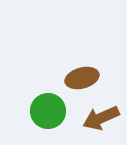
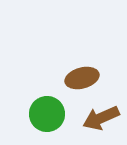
green circle: moved 1 px left, 3 px down
